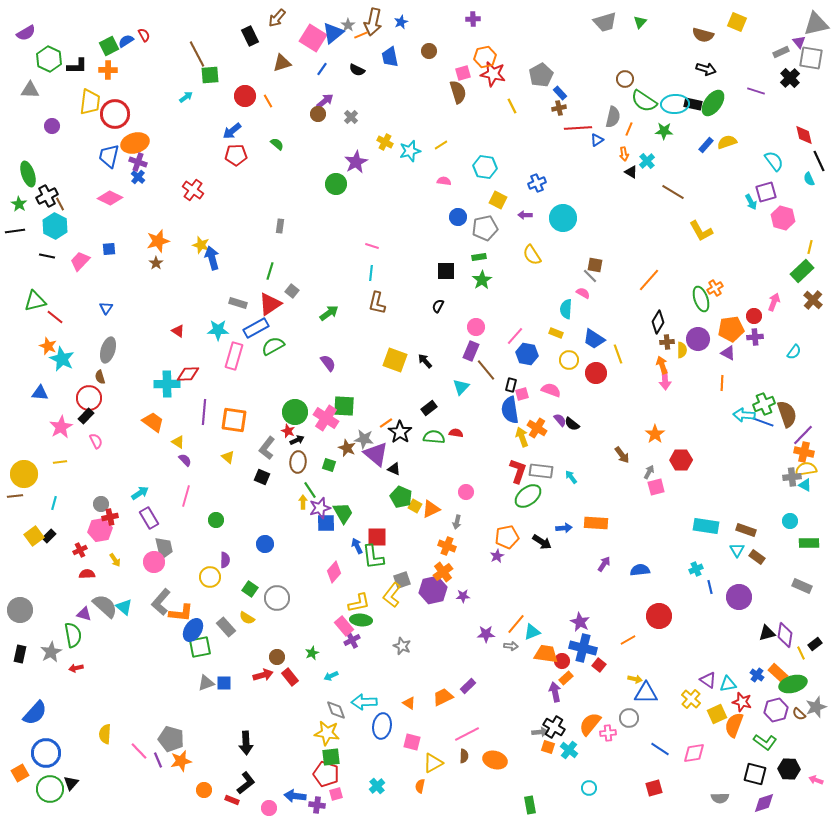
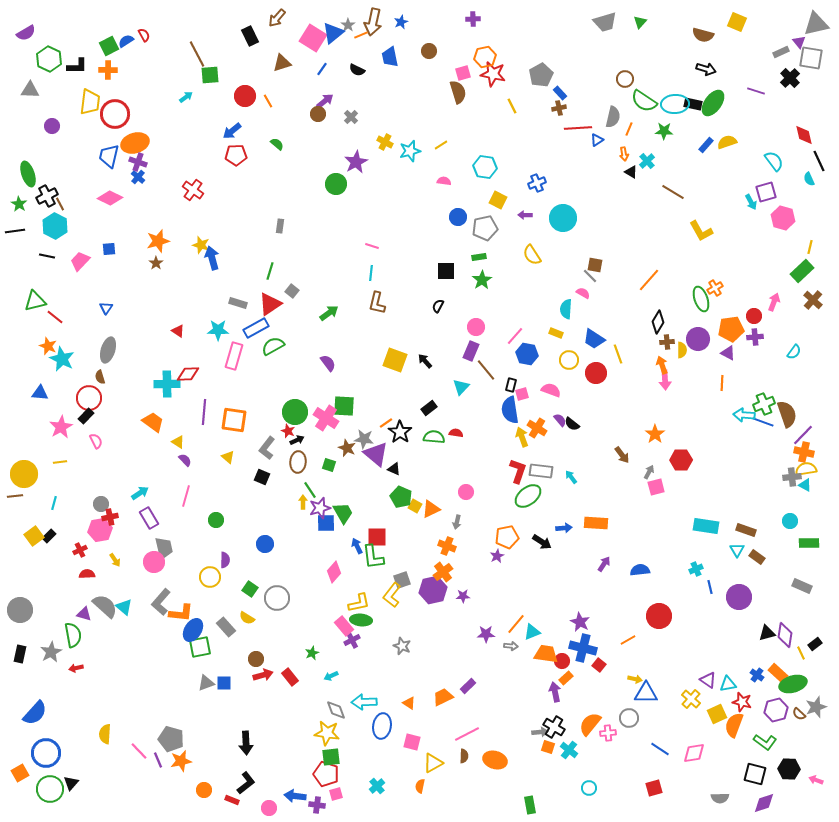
brown circle at (277, 657): moved 21 px left, 2 px down
